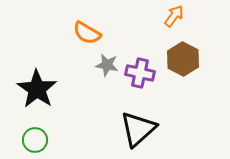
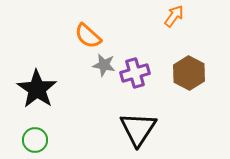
orange semicircle: moved 1 px right, 3 px down; rotated 12 degrees clockwise
brown hexagon: moved 6 px right, 14 px down
gray star: moved 3 px left
purple cross: moved 5 px left; rotated 28 degrees counterclockwise
black triangle: rotated 15 degrees counterclockwise
